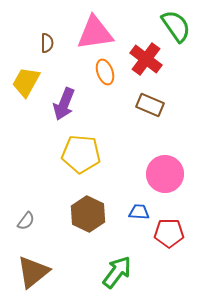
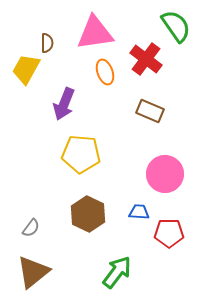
yellow trapezoid: moved 13 px up
brown rectangle: moved 6 px down
gray semicircle: moved 5 px right, 7 px down
